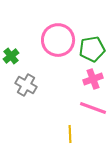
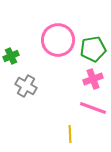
green pentagon: moved 1 px right
green cross: rotated 14 degrees clockwise
gray cross: moved 1 px down
